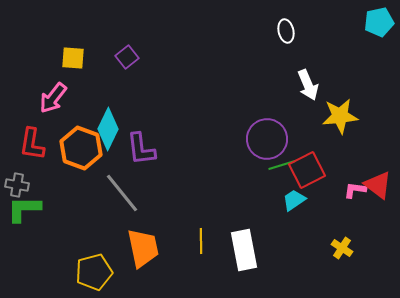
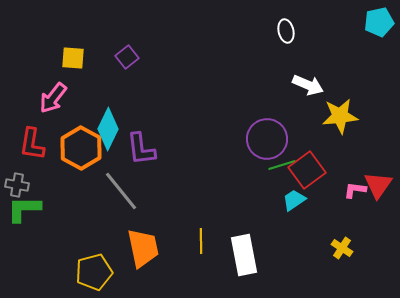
white arrow: rotated 44 degrees counterclockwise
orange hexagon: rotated 9 degrees clockwise
red square: rotated 9 degrees counterclockwise
red triangle: rotated 28 degrees clockwise
gray line: moved 1 px left, 2 px up
white rectangle: moved 5 px down
